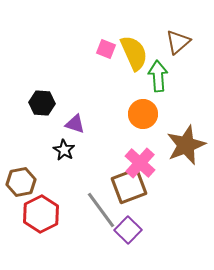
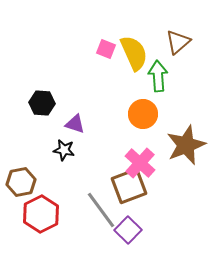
black star: rotated 20 degrees counterclockwise
